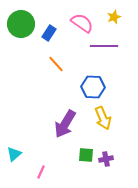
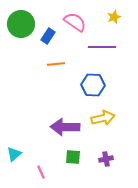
pink semicircle: moved 7 px left, 1 px up
blue rectangle: moved 1 px left, 3 px down
purple line: moved 2 px left, 1 px down
orange line: rotated 54 degrees counterclockwise
blue hexagon: moved 2 px up
yellow arrow: rotated 80 degrees counterclockwise
purple arrow: moved 3 px down; rotated 60 degrees clockwise
green square: moved 13 px left, 2 px down
pink line: rotated 48 degrees counterclockwise
